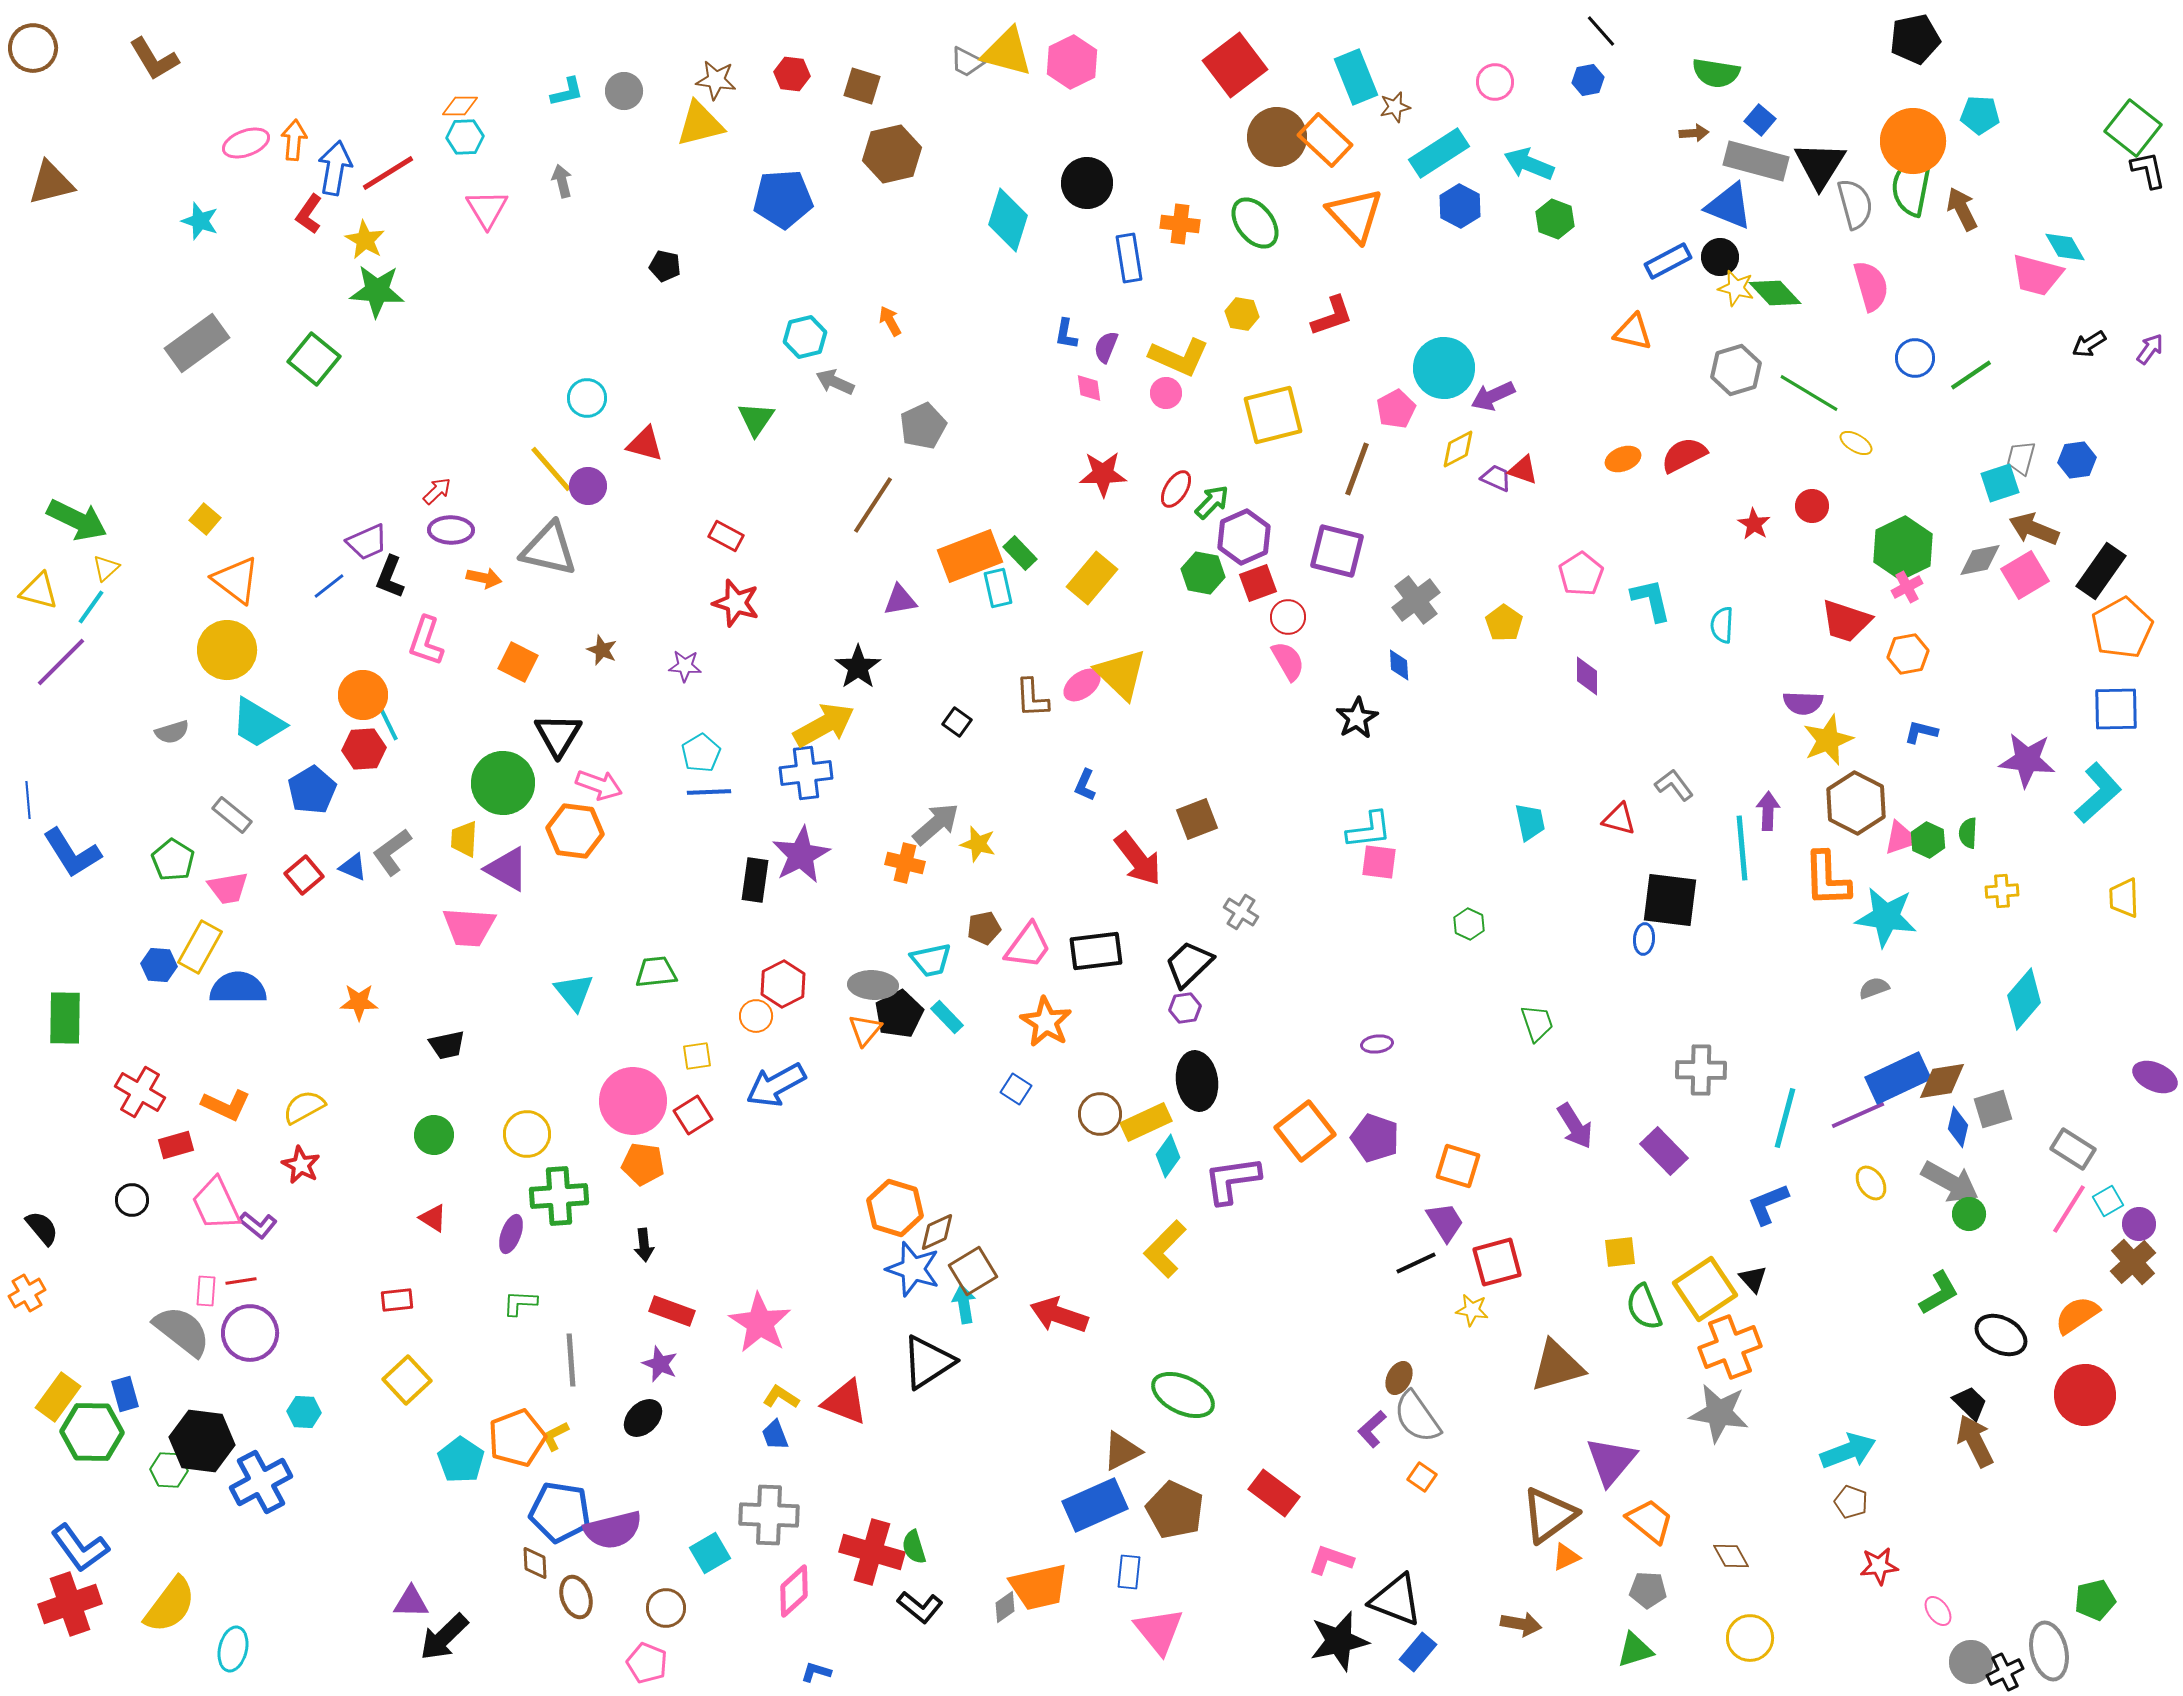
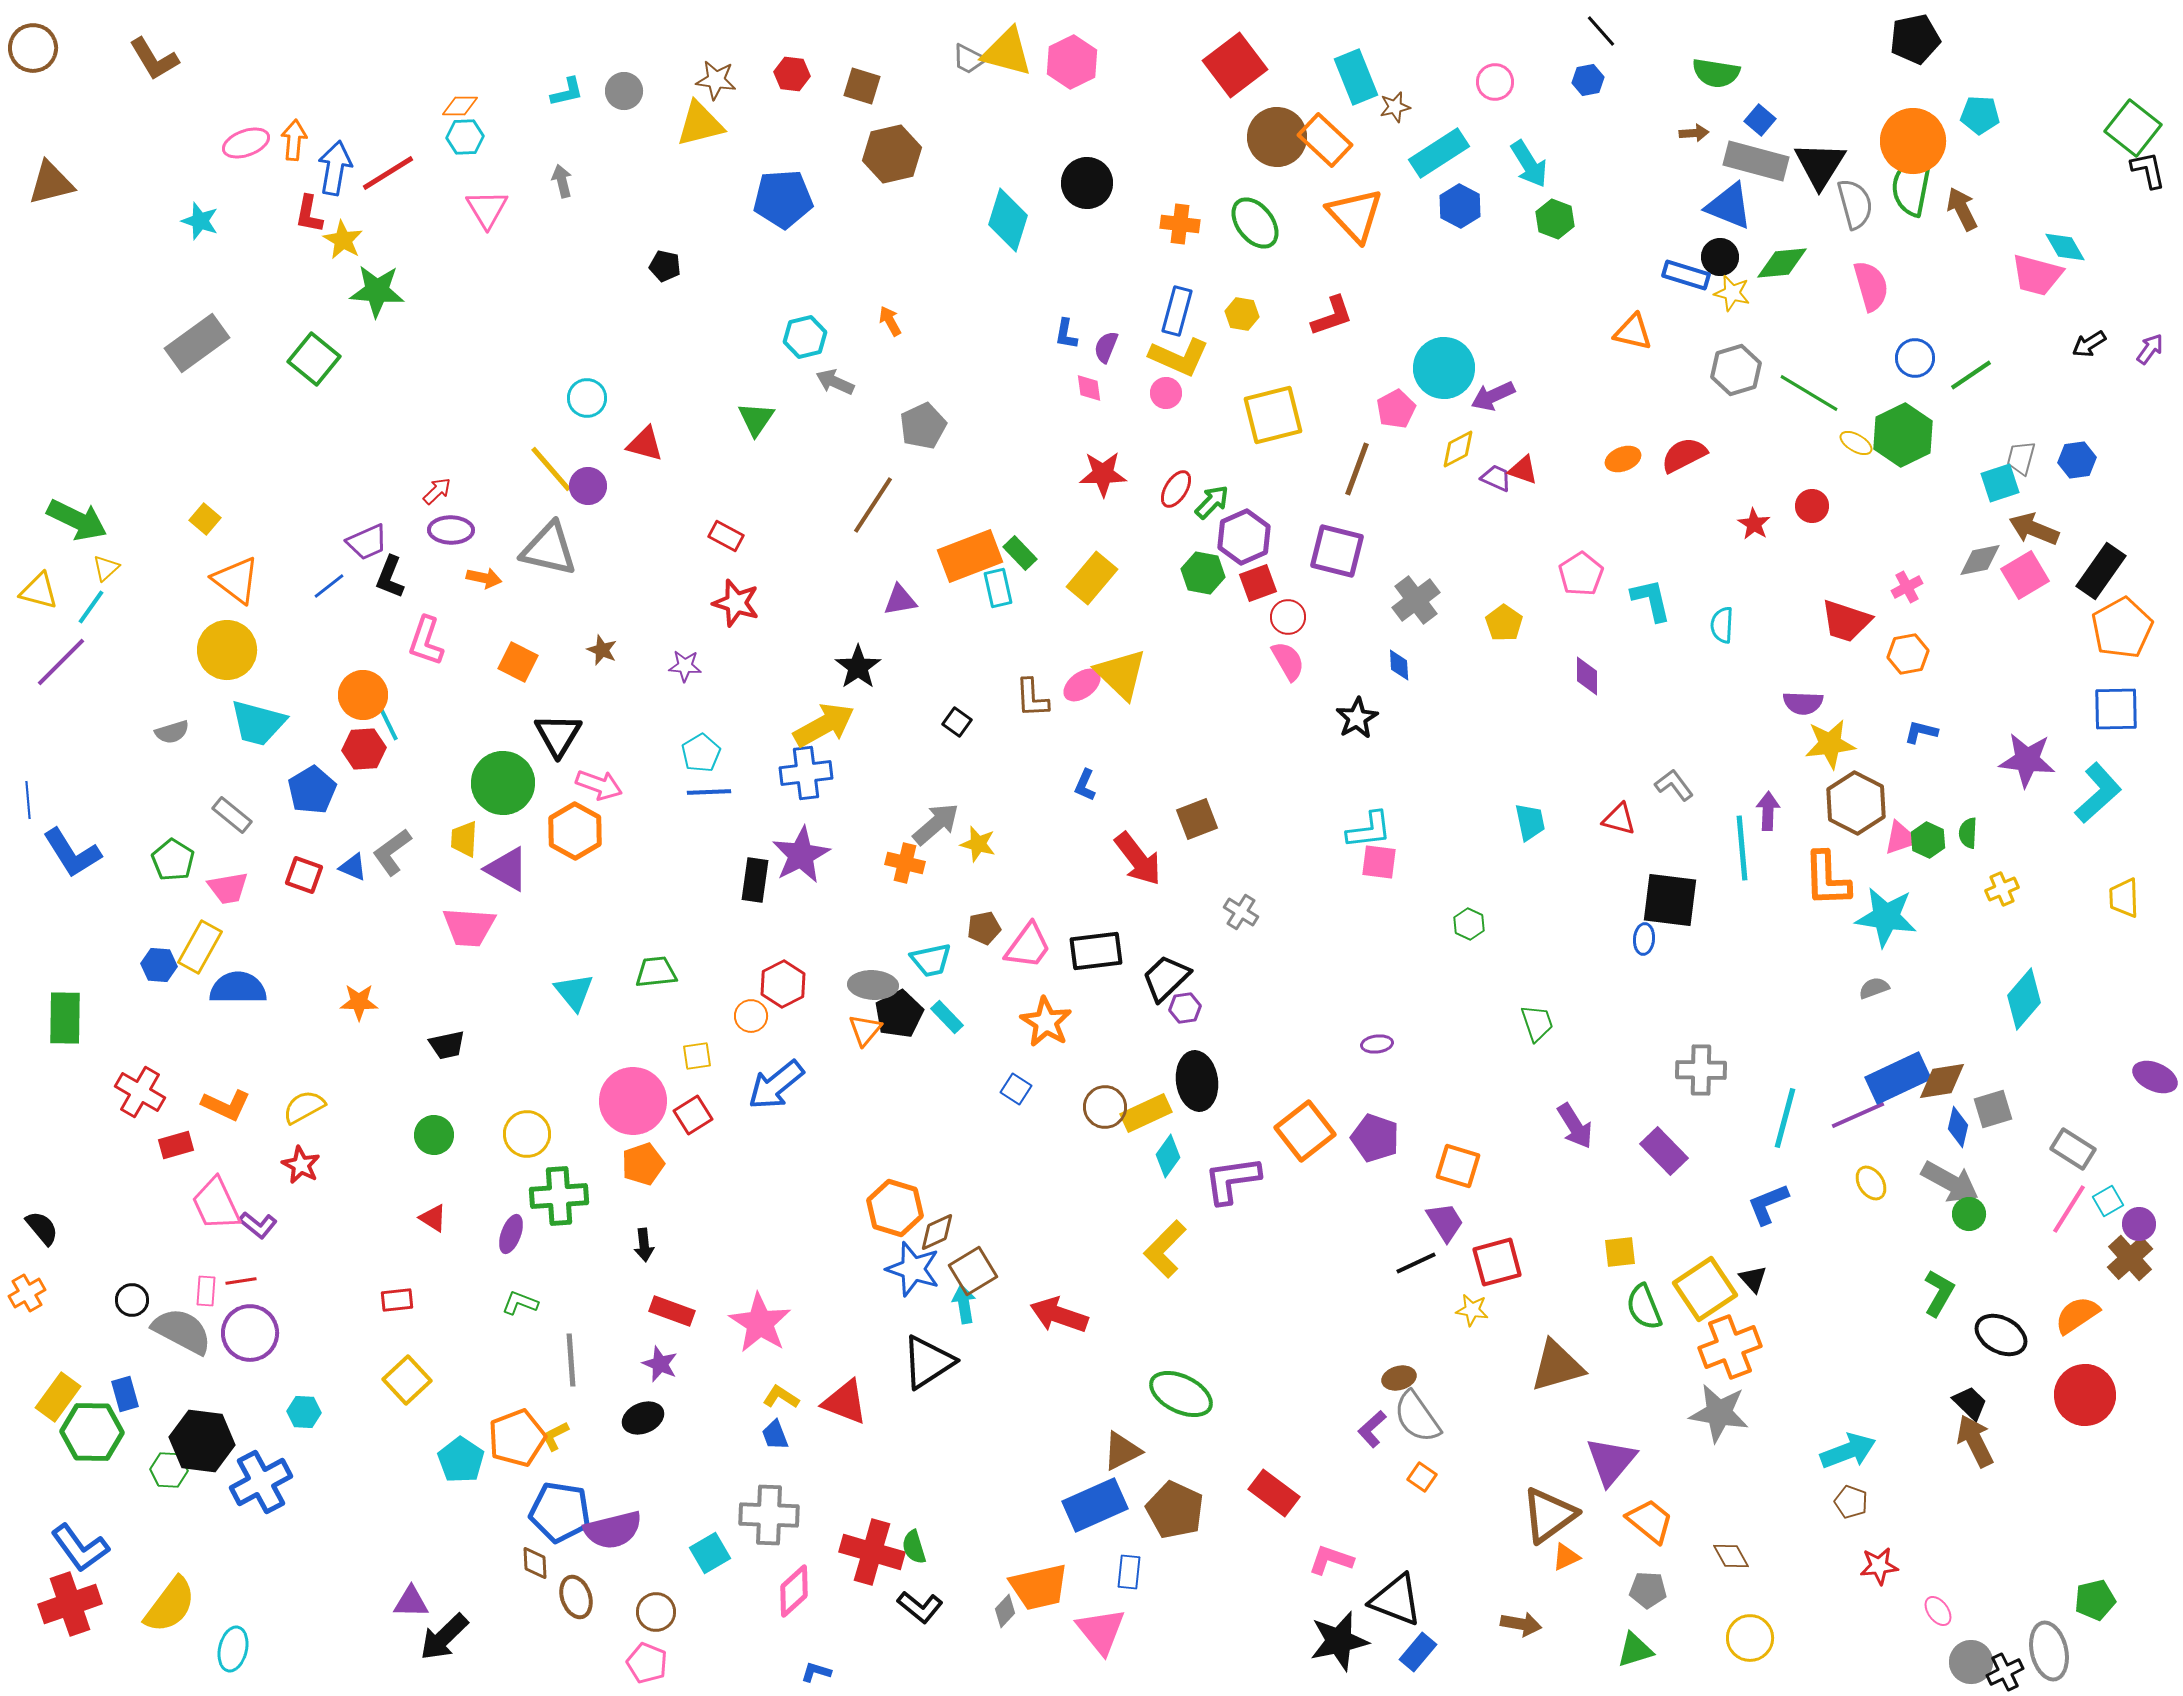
gray trapezoid at (967, 62): moved 2 px right, 3 px up
cyan arrow at (1529, 164): rotated 144 degrees counterclockwise
red L-shape at (309, 214): rotated 24 degrees counterclockwise
yellow star at (365, 240): moved 22 px left
blue rectangle at (1129, 258): moved 48 px right, 53 px down; rotated 24 degrees clockwise
blue rectangle at (1668, 261): moved 18 px right, 14 px down; rotated 45 degrees clockwise
yellow star at (1736, 288): moved 4 px left, 5 px down
green diamond at (1775, 293): moved 7 px right, 30 px up; rotated 52 degrees counterclockwise
green hexagon at (1903, 548): moved 113 px up
cyan trapezoid at (258, 723): rotated 16 degrees counterclockwise
yellow star at (1828, 740): moved 2 px right, 4 px down; rotated 15 degrees clockwise
orange hexagon at (575, 831): rotated 22 degrees clockwise
red square at (304, 875): rotated 30 degrees counterclockwise
yellow cross at (2002, 891): moved 2 px up; rotated 20 degrees counterclockwise
black trapezoid at (1189, 964): moved 23 px left, 14 px down
orange circle at (756, 1016): moved 5 px left
blue arrow at (776, 1085): rotated 10 degrees counterclockwise
brown circle at (1100, 1114): moved 5 px right, 7 px up
yellow rectangle at (1146, 1122): moved 9 px up
orange pentagon at (643, 1164): rotated 27 degrees counterclockwise
black circle at (132, 1200): moved 100 px down
brown cross at (2133, 1262): moved 3 px left, 4 px up
green L-shape at (1939, 1293): rotated 30 degrees counterclockwise
green L-shape at (520, 1303): rotated 18 degrees clockwise
gray semicircle at (182, 1331): rotated 10 degrees counterclockwise
brown ellipse at (1399, 1378): rotated 48 degrees clockwise
green ellipse at (1183, 1395): moved 2 px left, 1 px up
black ellipse at (643, 1418): rotated 21 degrees clockwise
gray diamond at (1005, 1607): moved 4 px down; rotated 12 degrees counterclockwise
brown circle at (666, 1608): moved 10 px left, 4 px down
pink triangle at (1159, 1631): moved 58 px left
